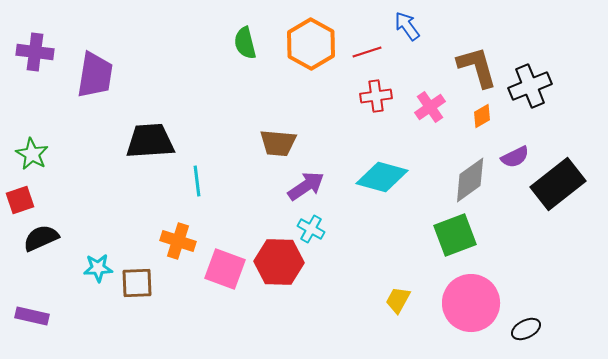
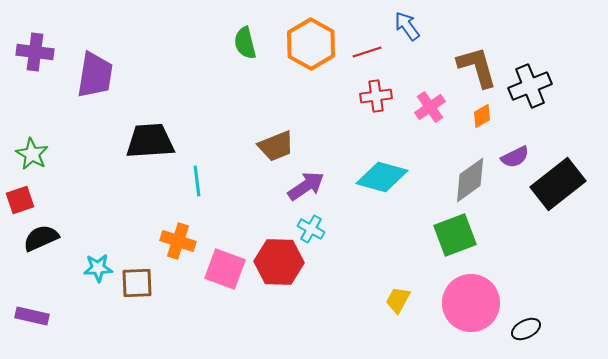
brown trapezoid: moved 2 px left, 3 px down; rotated 27 degrees counterclockwise
